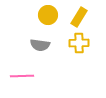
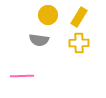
gray semicircle: moved 1 px left, 5 px up
